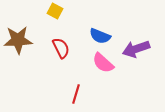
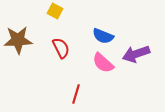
blue semicircle: moved 3 px right
purple arrow: moved 5 px down
